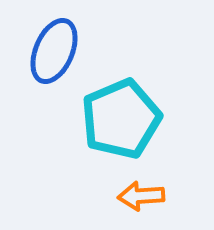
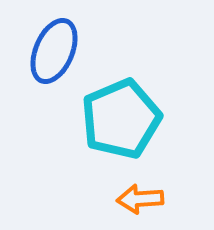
orange arrow: moved 1 px left, 3 px down
